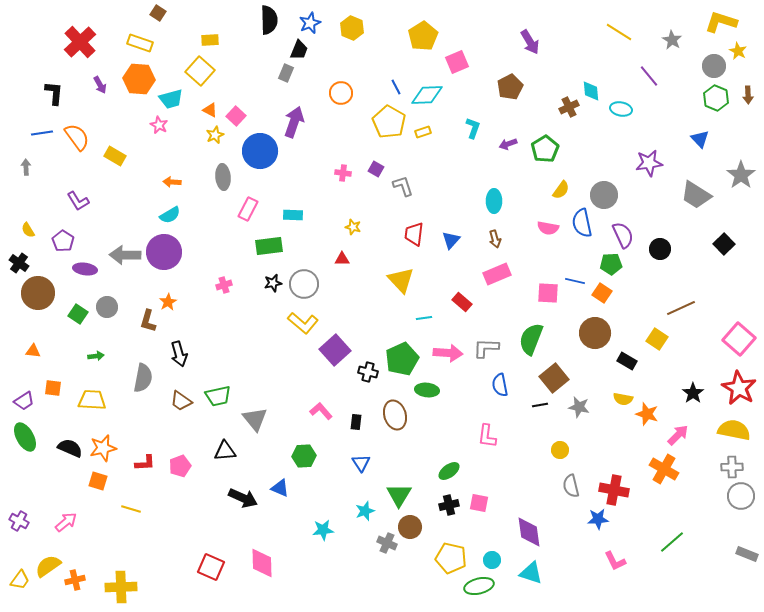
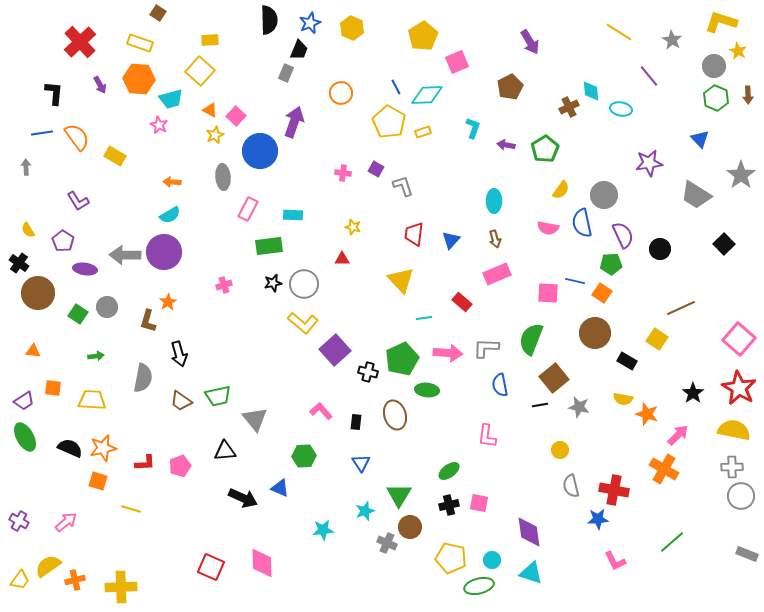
purple arrow at (508, 144): moved 2 px left, 1 px down; rotated 30 degrees clockwise
